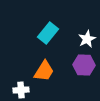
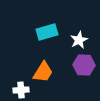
cyan rectangle: moved 1 px left, 1 px up; rotated 35 degrees clockwise
white star: moved 8 px left, 1 px down
orange trapezoid: moved 1 px left, 1 px down
